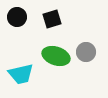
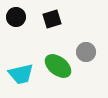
black circle: moved 1 px left
green ellipse: moved 2 px right, 10 px down; rotated 20 degrees clockwise
